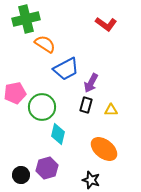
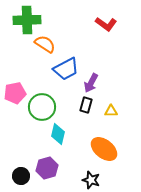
green cross: moved 1 px right, 1 px down; rotated 12 degrees clockwise
yellow triangle: moved 1 px down
black circle: moved 1 px down
